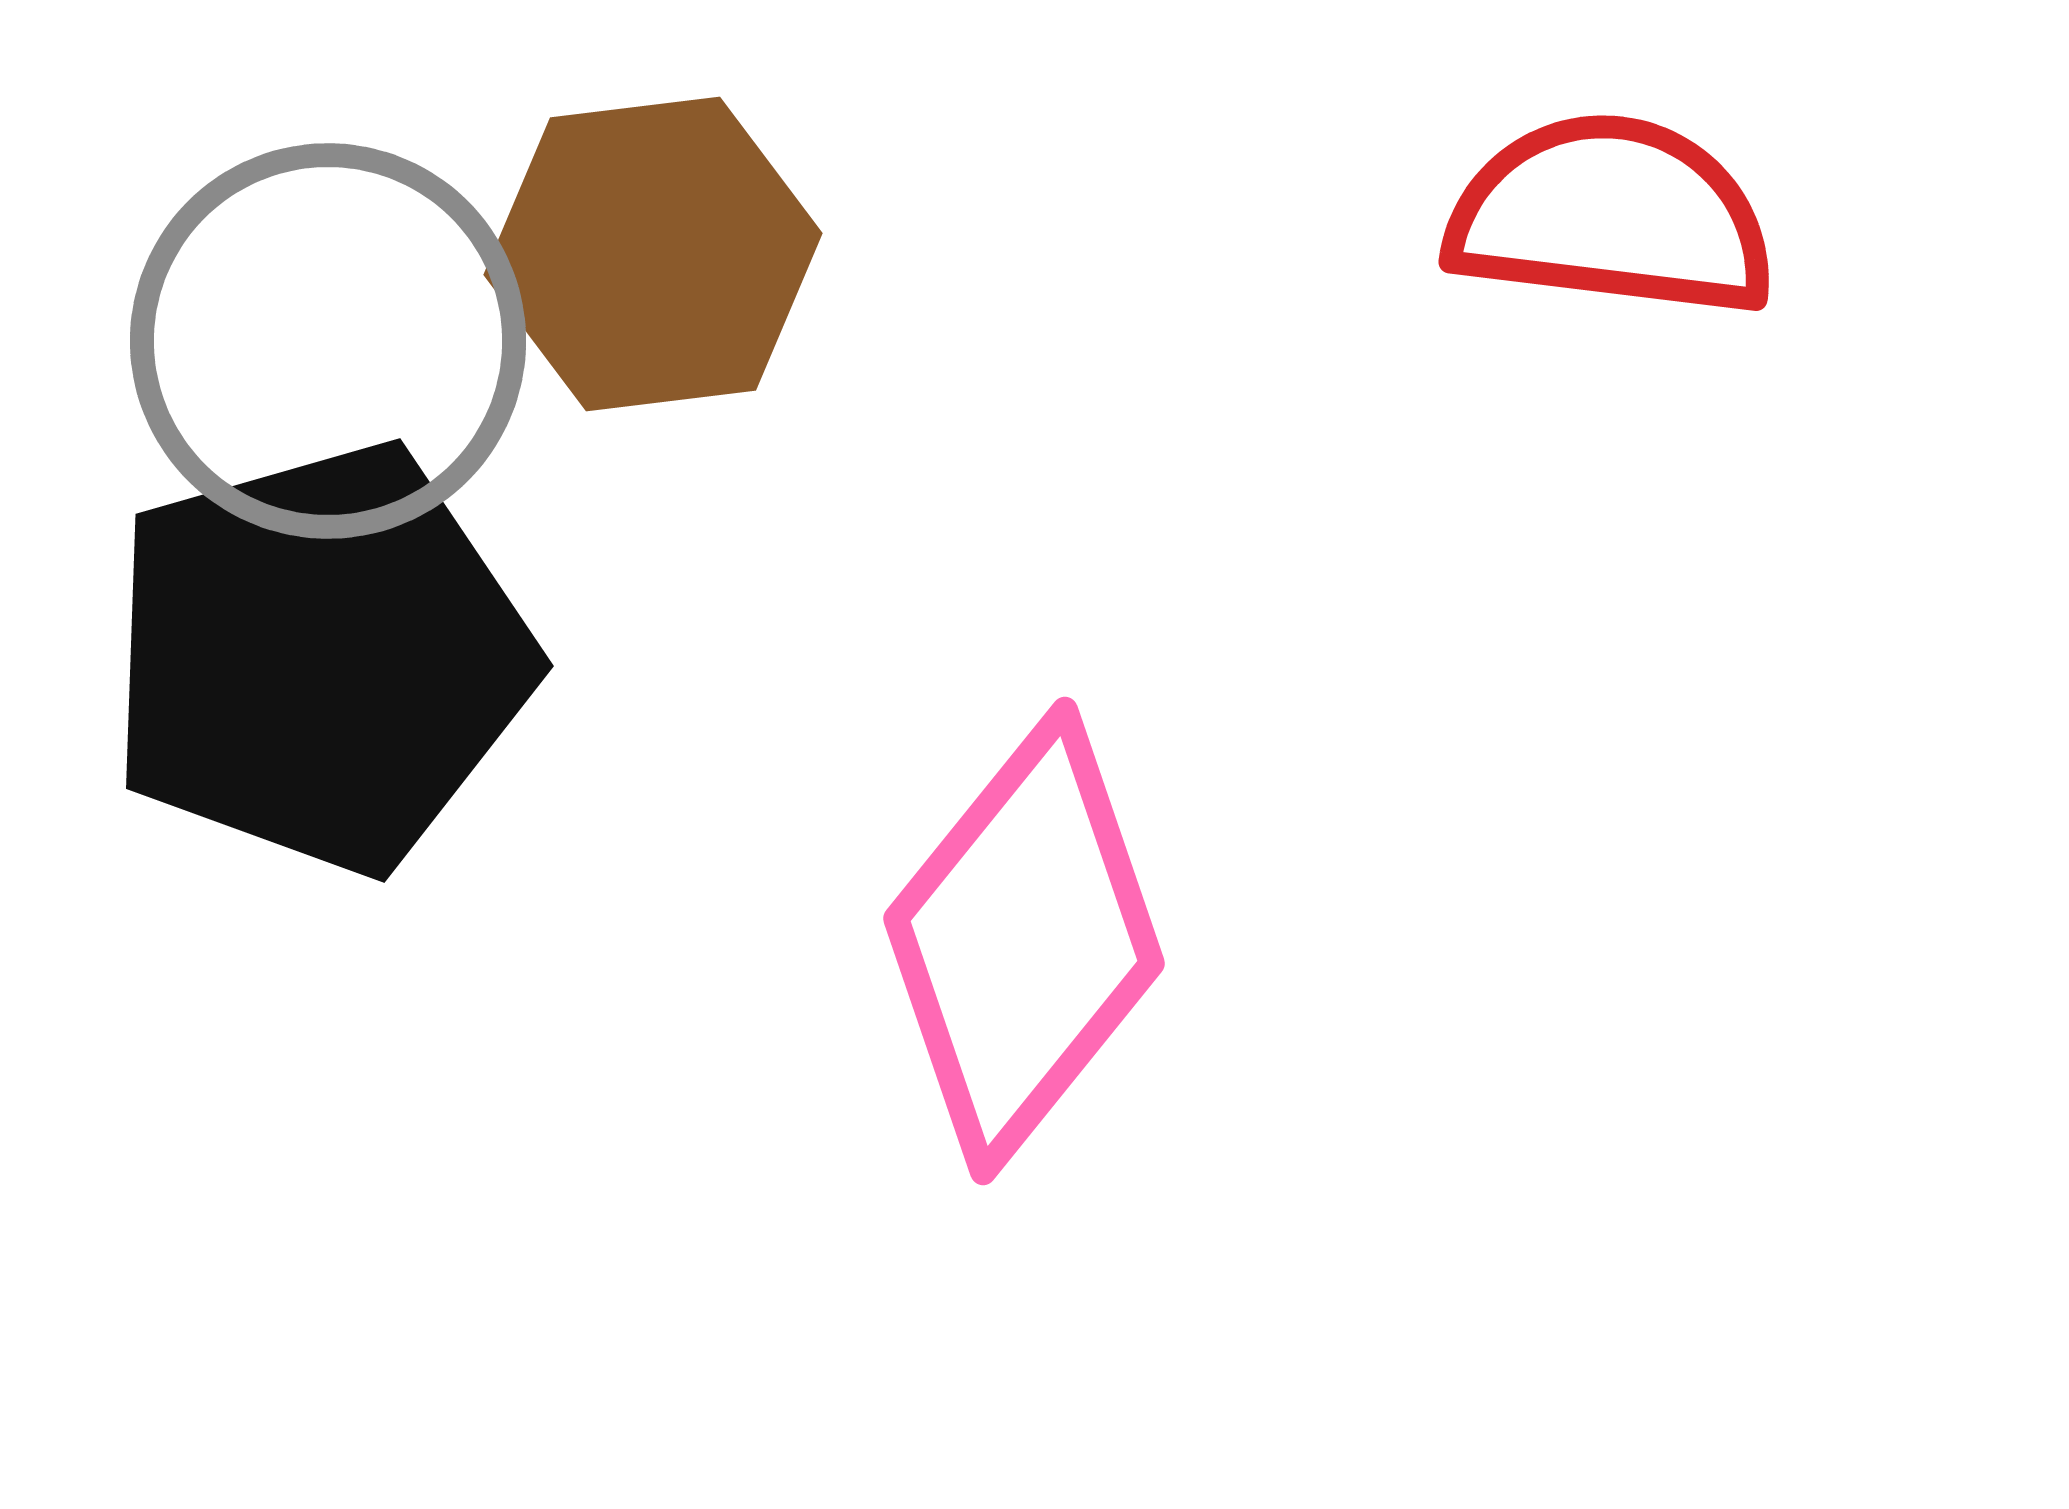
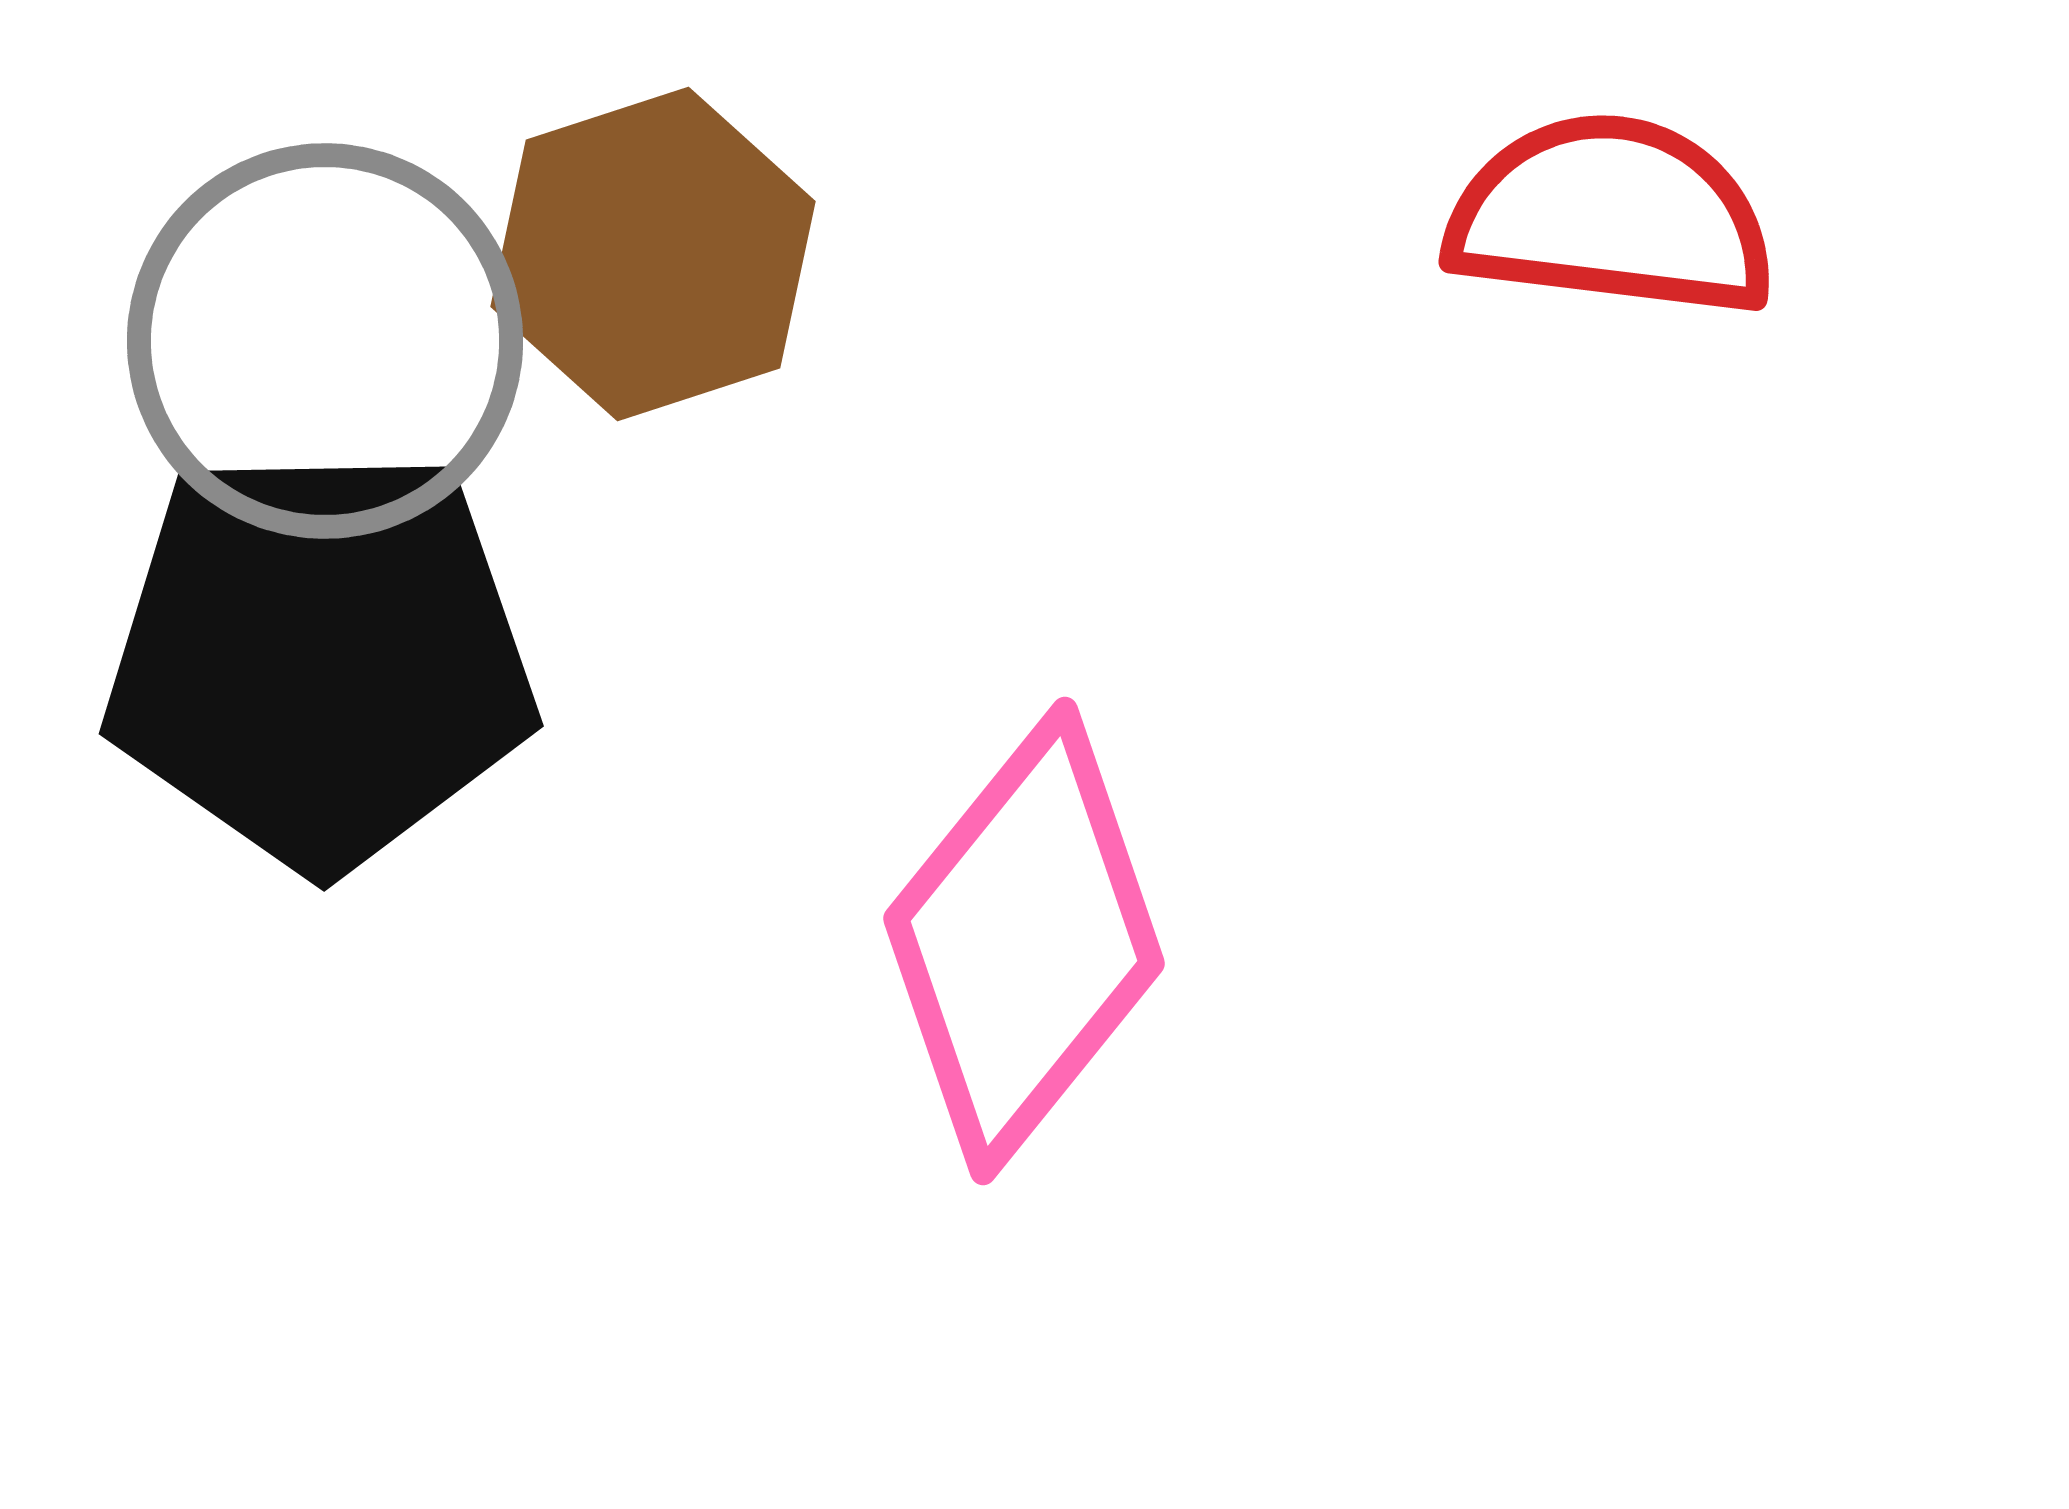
brown hexagon: rotated 11 degrees counterclockwise
gray circle: moved 3 px left
black pentagon: rotated 15 degrees clockwise
